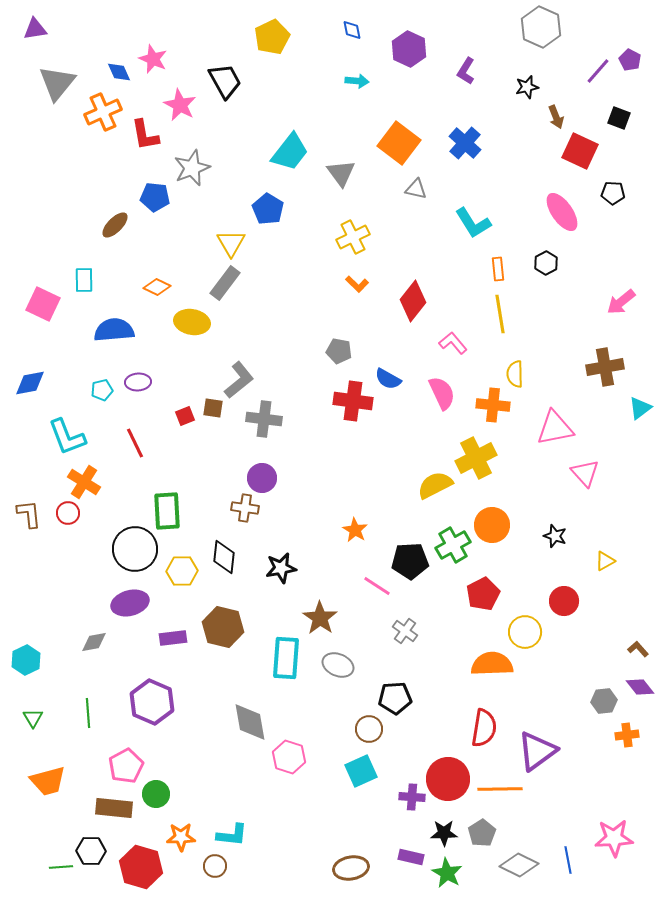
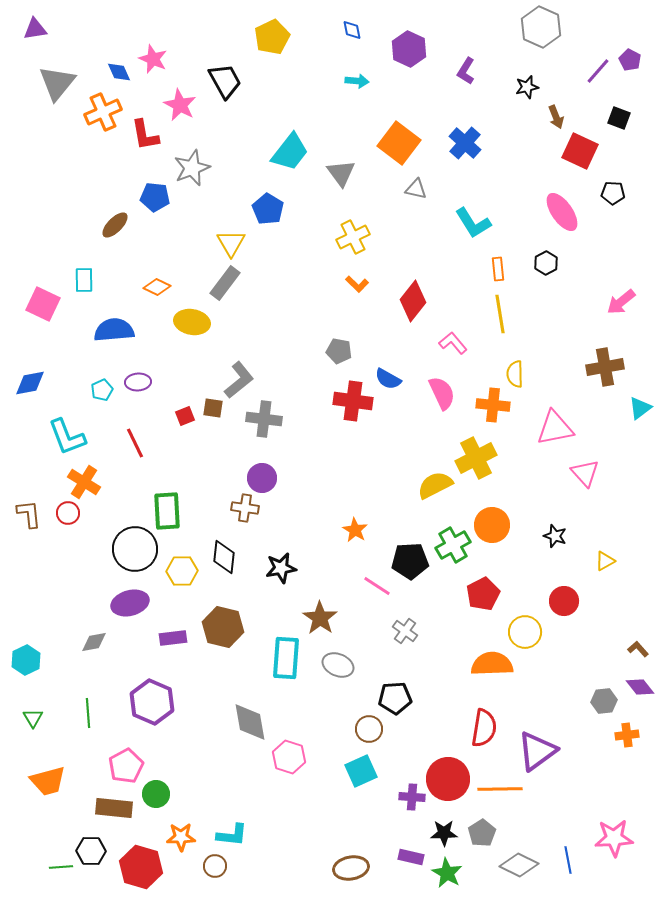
cyan pentagon at (102, 390): rotated 10 degrees counterclockwise
